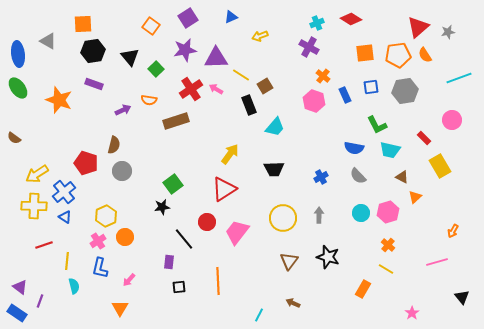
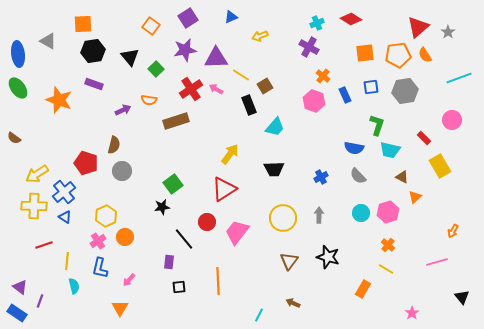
gray star at (448, 32): rotated 24 degrees counterclockwise
green L-shape at (377, 125): rotated 135 degrees counterclockwise
